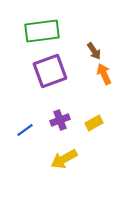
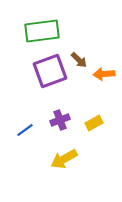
brown arrow: moved 15 px left, 9 px down; rotated 12 degrees counterclockwise
orange arrow: rotated 70 degrees counterclockwise
